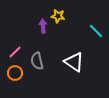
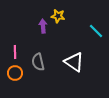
pink line: rotated 48 degrees counterclockwise
gray semicircle: moved 1 px right, 1 px down
